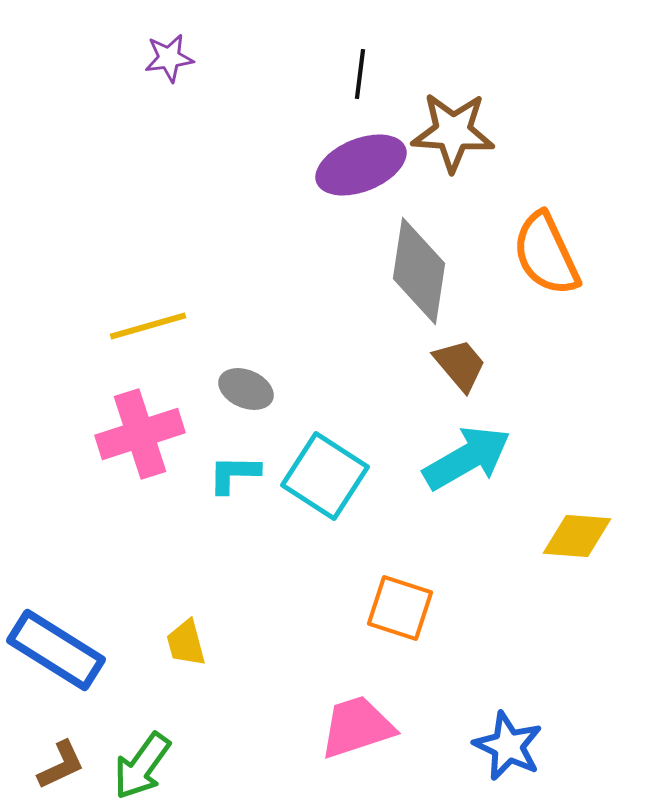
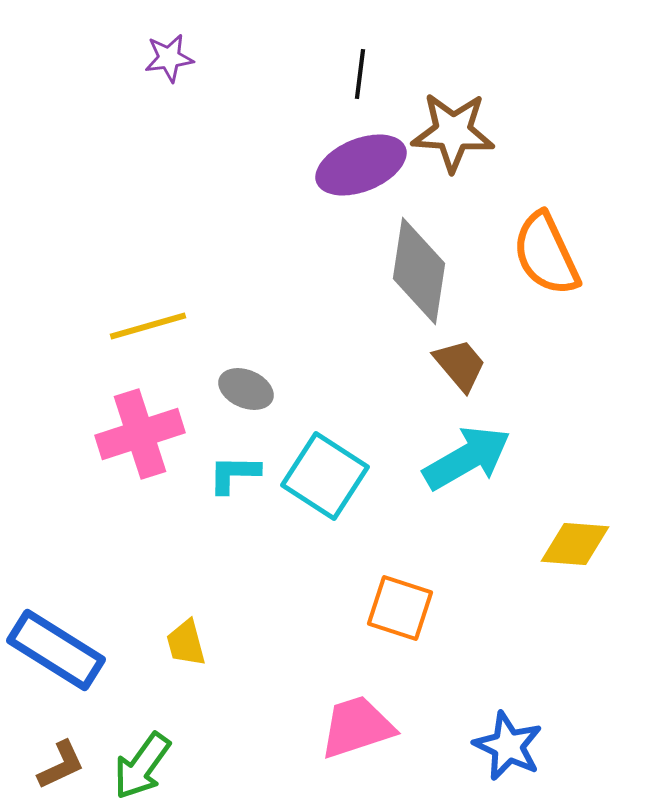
yellow diamond: moved 2 px left, 8 px down
